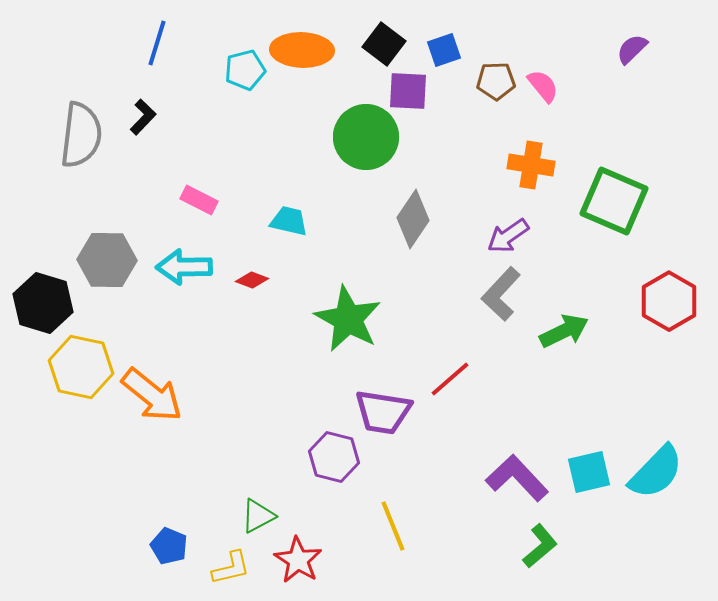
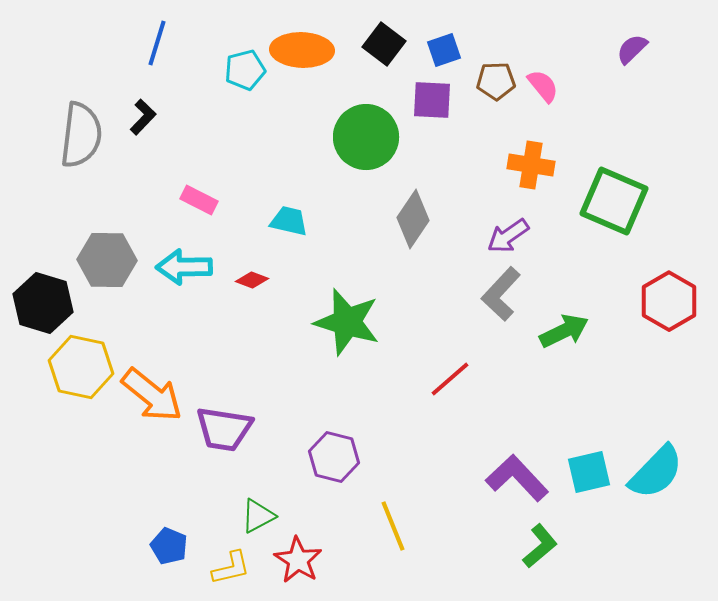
purple square: moved 24 px right, 9 px down
green star: moved 1 px left, 3 px down; rotated 12 degrees counterclockwise
purple trapezoid: moved 159 px left, 17 px down
